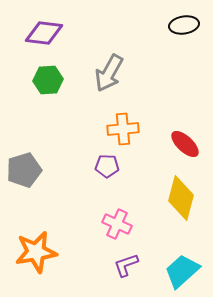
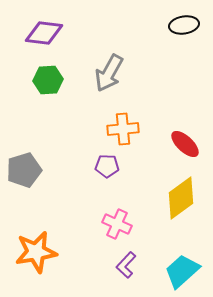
yellow diamond: rotated 39 degrees clockwise
purple L-shape: rotated 28 degrees counterclockwise
